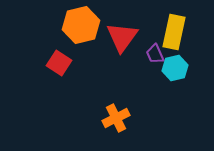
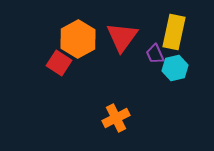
orange hexagon: moved 3 px left, 14 px down; rotated 15 degrees counterclockwise
